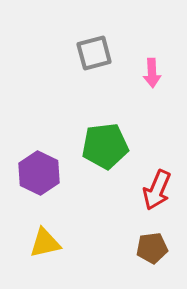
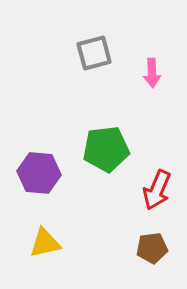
green pentagon: moved 1 px right, 3 px down
purple hexagon: rotated 21 degrees counterclockwise
